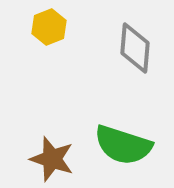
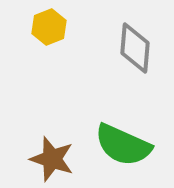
green semicircle: rotated 6 degrees clockwise
